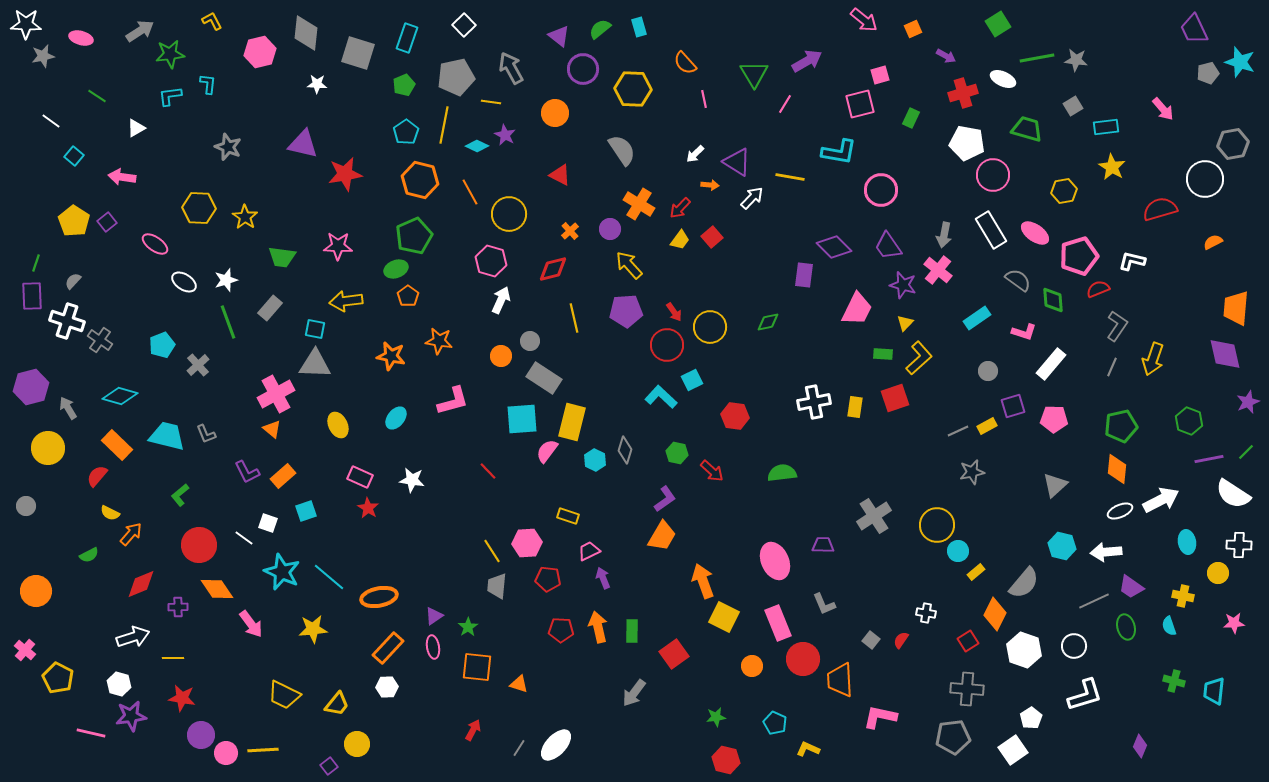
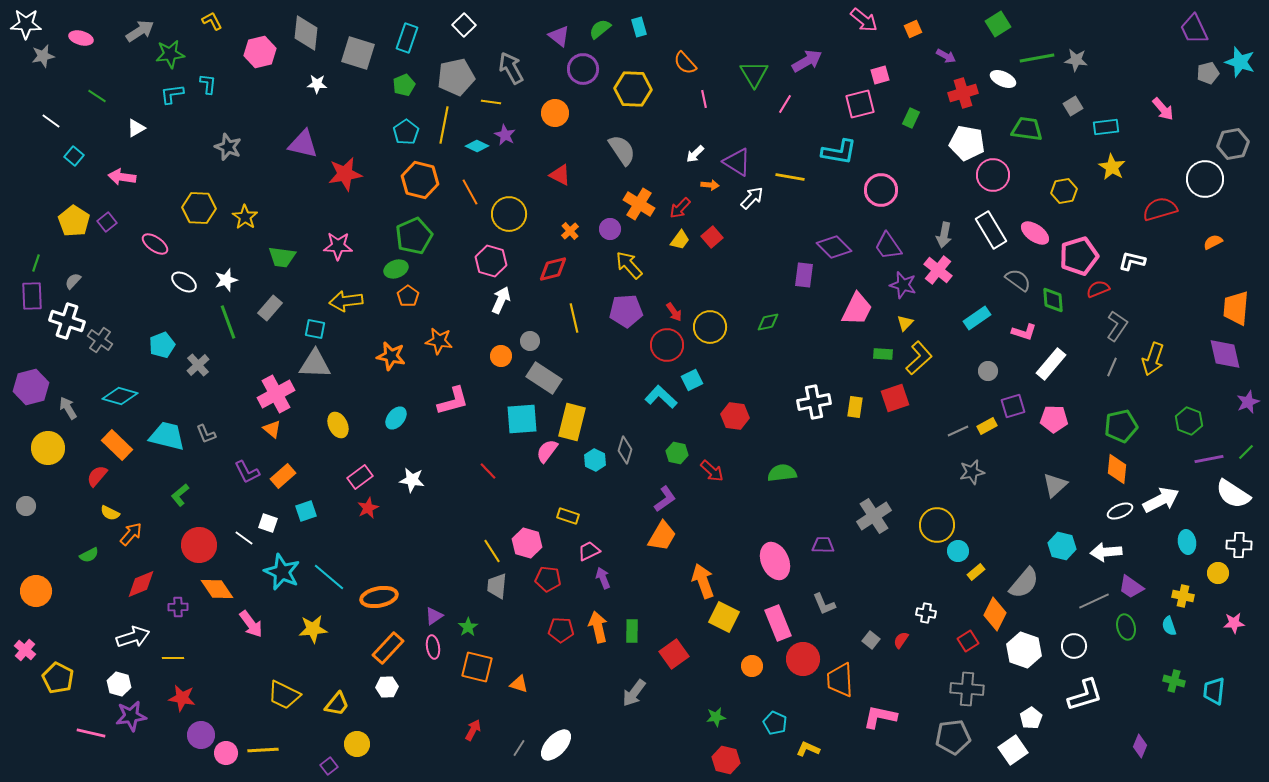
cyan L-shape at (170, 96): moved 2 px right, 2 px up
green trapezoid at (1027, 129): rotated 8 degrees counterclockwise
pink rectangle at (360, 477): rotated 60 degrees counterclockwise
red star at (368, 508): rotated 15 degrees clockwise
pink hexagon at (527, 543): rotated 20 degrees clockwise
orange square at (477, 667): rotated 8 degrees clockwise
